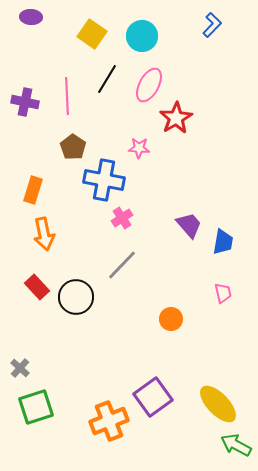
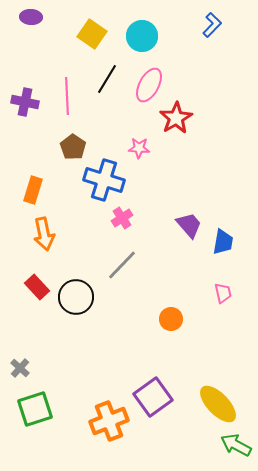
blue cross: rotated 6 degrees clockwise
green square: moved 1 px left, 2 px down
